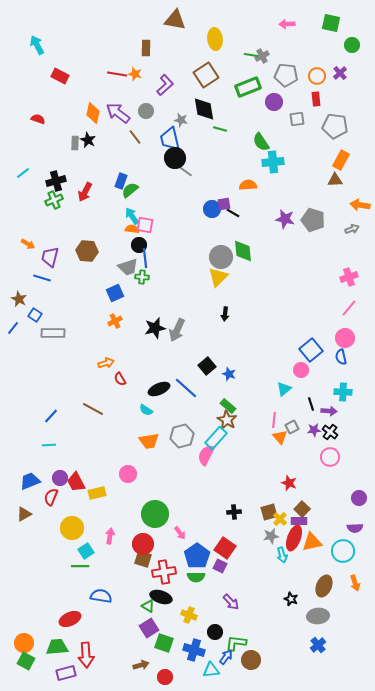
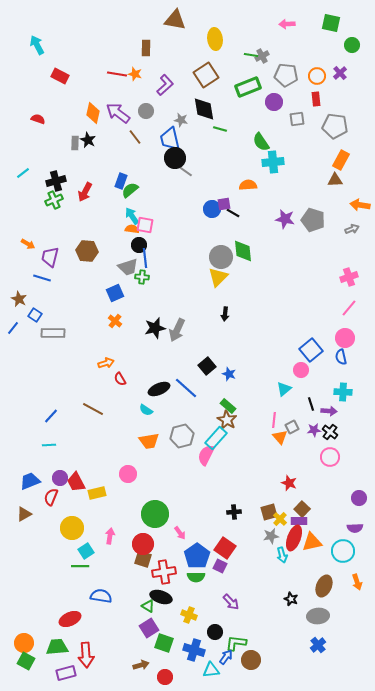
orange cross at (115, 321): rotated 24 degrees counterclockwise
orange arrow at (355, 583): moved 2 px right, 1 px up
